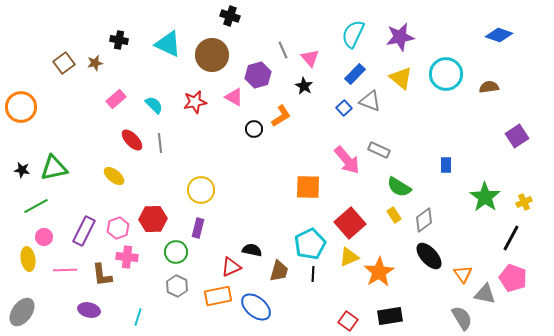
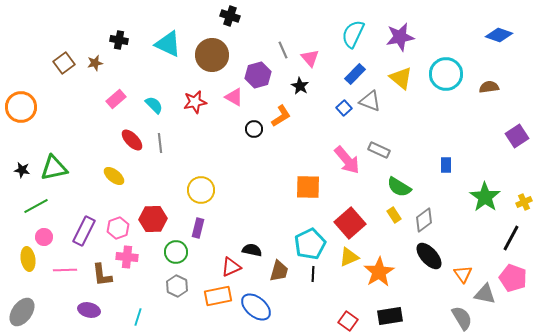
black star at (304, 86): moved 4 px left
